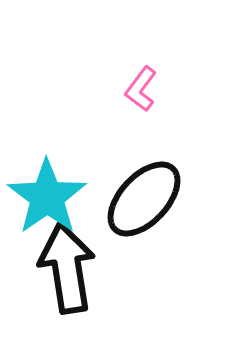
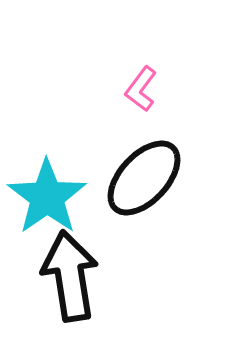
black ellipse: moved 21 px up
black arrow: moved 3 px right, 8 px down
